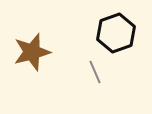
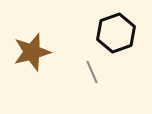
gray line: moved 3 px left
